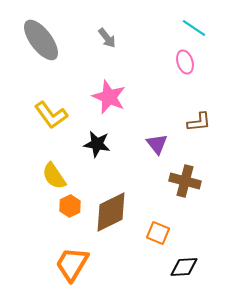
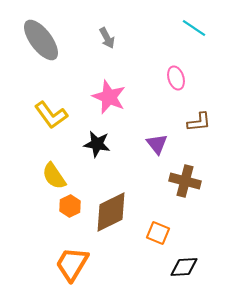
gray arrow: rotated 10 degrees clockwise
pink ellipse: moved 9 px left, 16 px down
